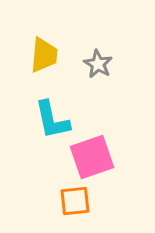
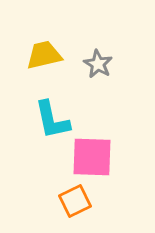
yellow trapezoid: rotated 108 degrees counterclockwise
pink square: rotated 21 degrees clockwise
orange square: rotated 20 degrees counterclockwise
